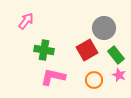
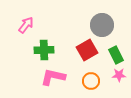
pink arrow: moved 4 px down
gray circle: moved 2 px left, 3 px up
green cross: rotated 12 degrees counterclockwise
green rectangle: rotated 12 degrees clockwise
pink star: rotated 24 degrees counterclockwise
orange circle: moved 3 px left, 1 px down
